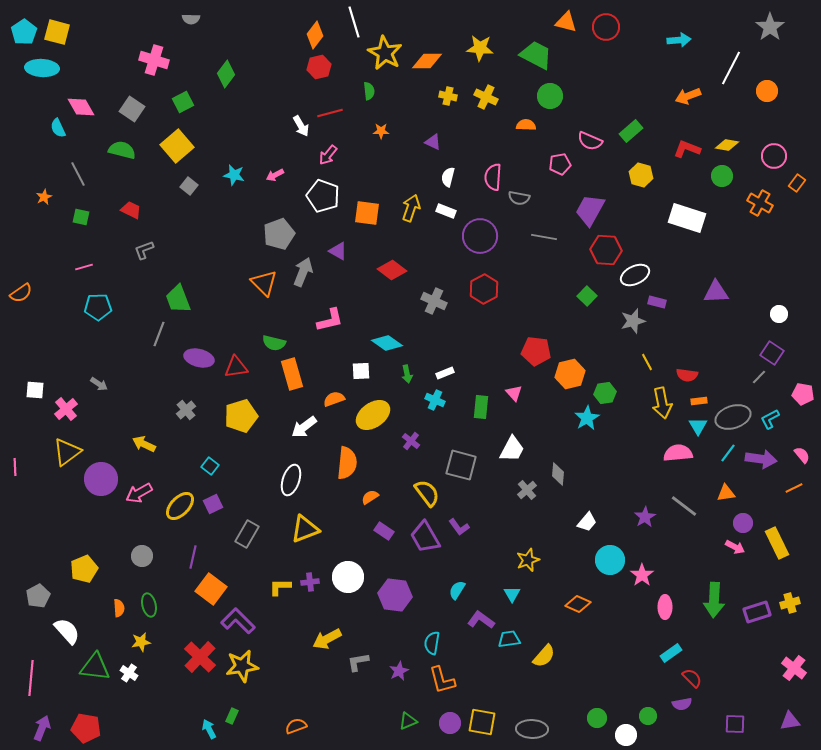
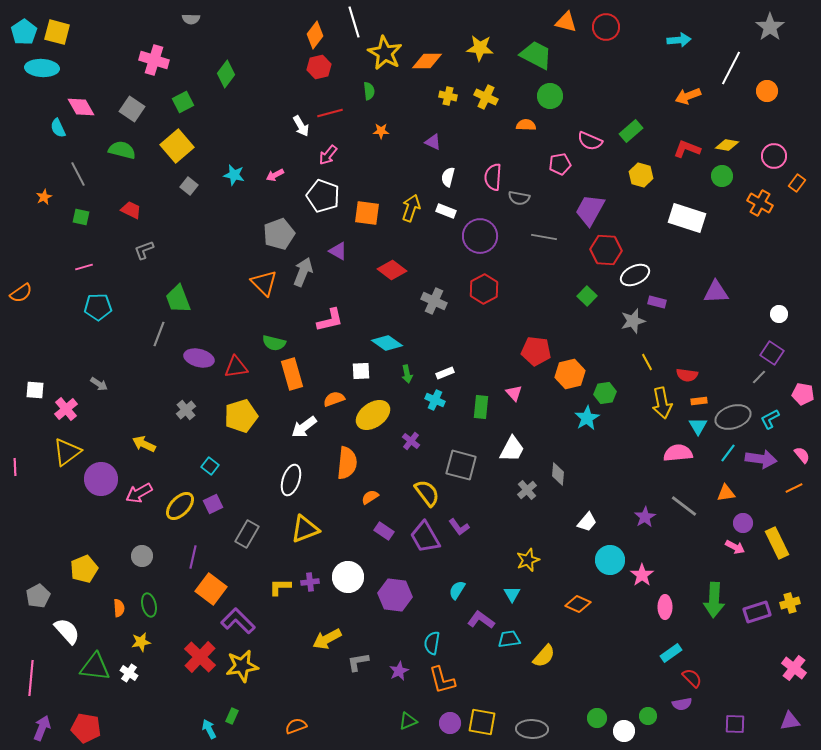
white circle at (626, 735): moved 2 px left, 4 px up
